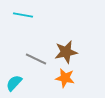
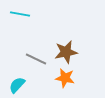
cyan line: moved 3 px left, 1 px up
cyan semicircle: moved 3 px right, 2 px down
